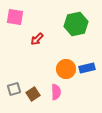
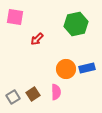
gray square: moved 1 px left, 8 px down; rotated 16 degrees counterclockwise
